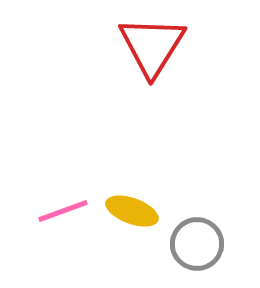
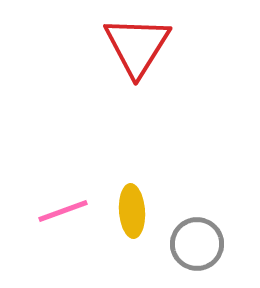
red triangle: moved 15 px left
yellow ellipse: rotated 66 degrees clockwise
